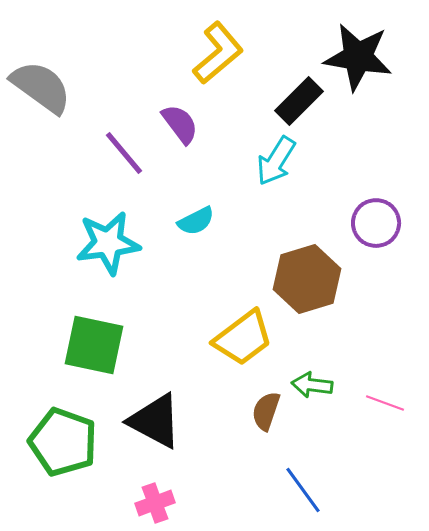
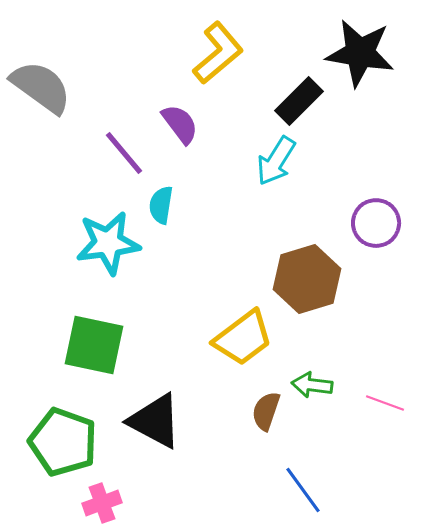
black star: moved 2 px right, 4 px up
cyan semicircle: moved 35 px left, 16 px up; rotated 126 degrees clockwise
pink cross: moved 53 px left
